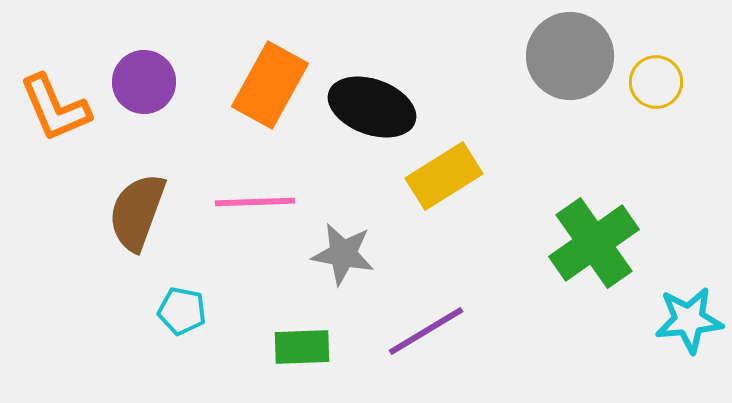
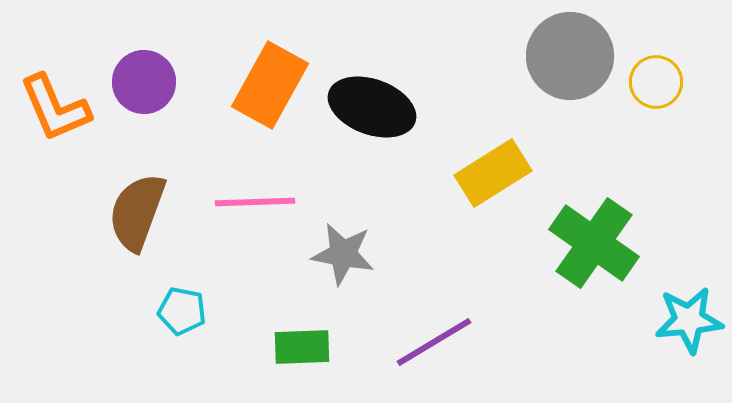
yellow rectangle: moved 49 px right, 3 px up
green cross: rotated 20 degrees counterclockwise
purple line: moved 8 px right, 11 px down
